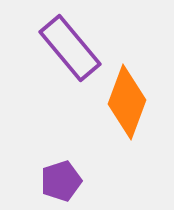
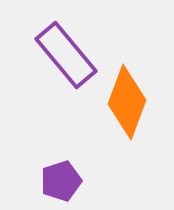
purple rectangle: moved 4 px left, 7 px down
